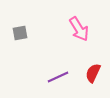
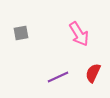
pink arrow: moved 5 px down
gray square: moved 1 px right
